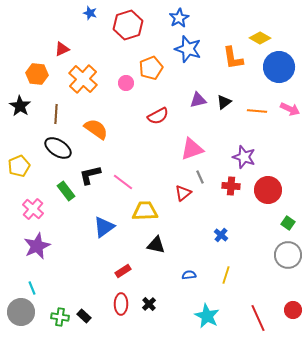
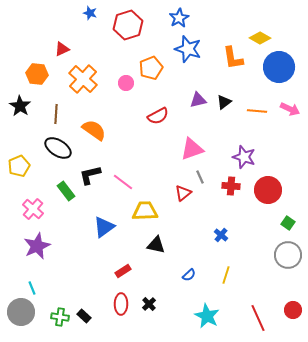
orange semicircle at (96, 129): moved 2 px left, 1 px down
blue semicircle at (189, 275): rotated 144 degrees clockwise
